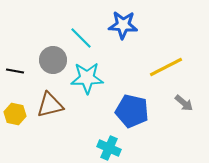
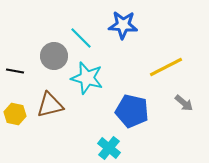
gray circle: moved 1 px right, 4 px up
cyan star: rotated 16 degrees clockwise
cyan cross: rotated 15 degrees clockwise
